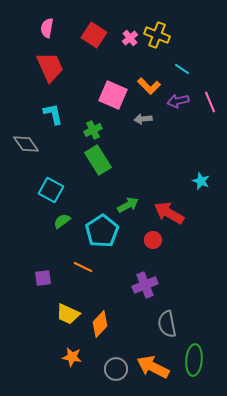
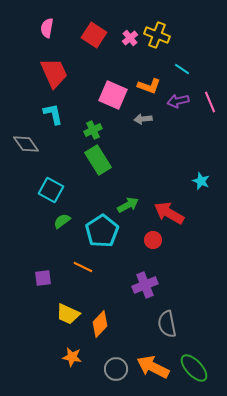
red trapezoid: moved 4 px right, 6 px down
orange L-shape: rotated 25 degrees counterclockwise
green ellipse: moved 8 px down; rotated 48 degrees counterclockwise
